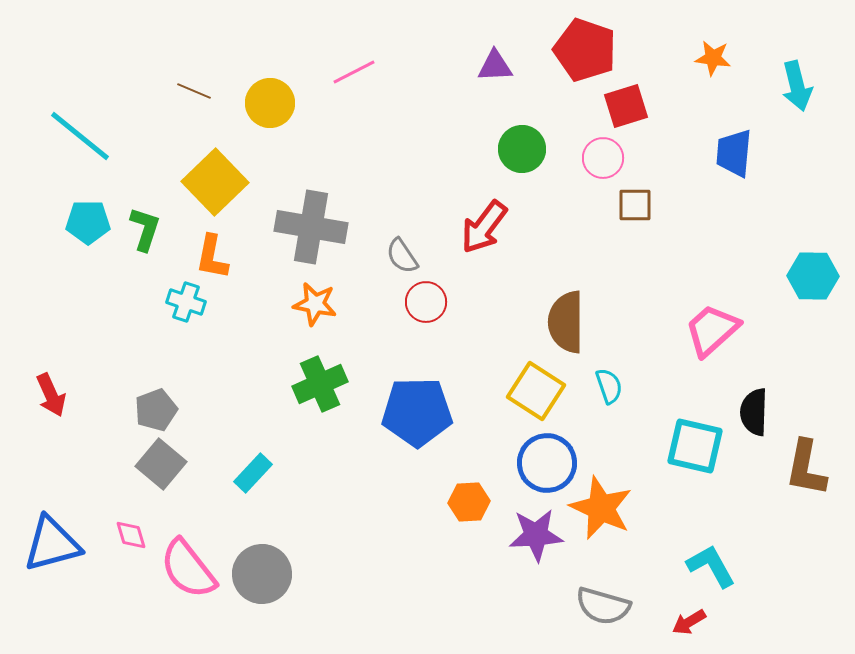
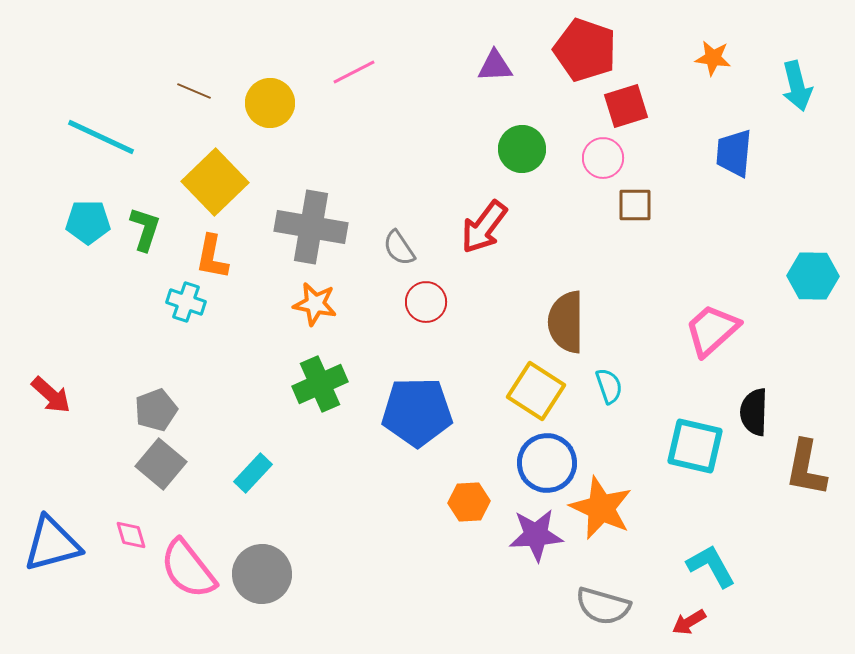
cyan line at (80, 136): moved 21 px right, 1 px down; rotated 14 degrees counterclockwise
gray semicircle at (402, 256): moved 3 px left, 8 px up
red arrow at (51, 395): rotated 24 degrees counterclockwise
